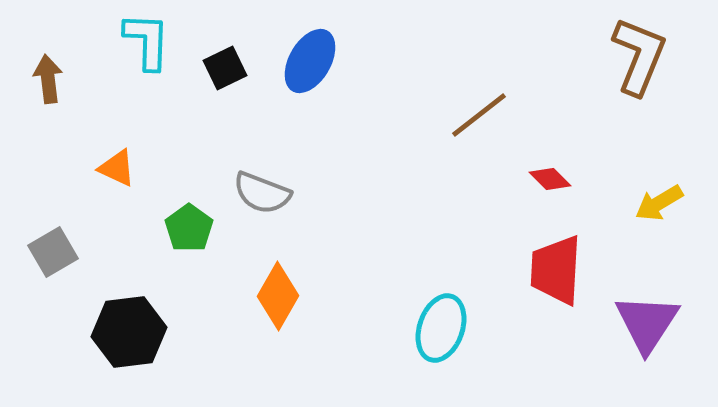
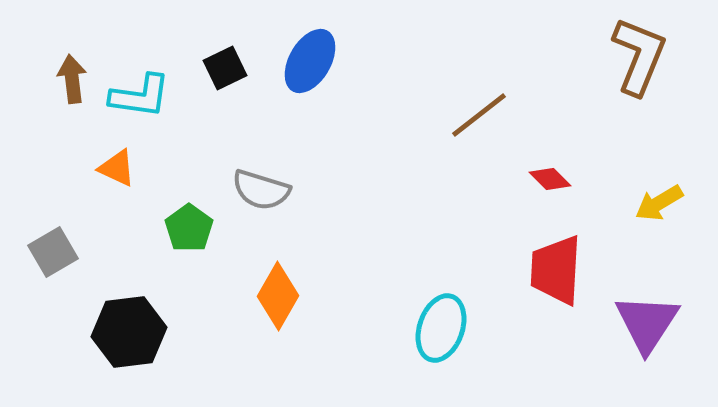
cyan L-shape: moved 7 px left, 55 px down; rotated 96 degrees clockwise
brown arrow: moved 24 px right
gray semicircle: moved 1 px left, 3 px up; rotated 4 degrees counterclockwise
